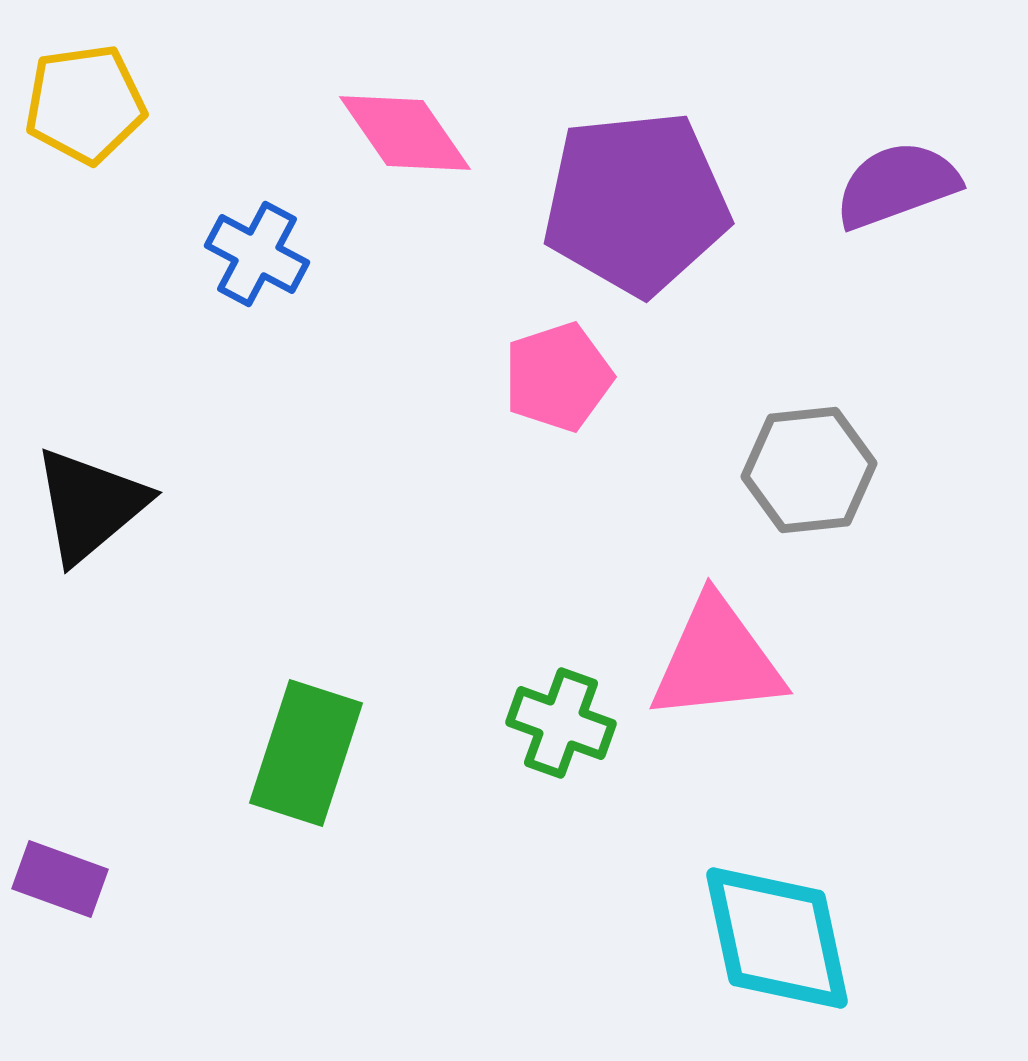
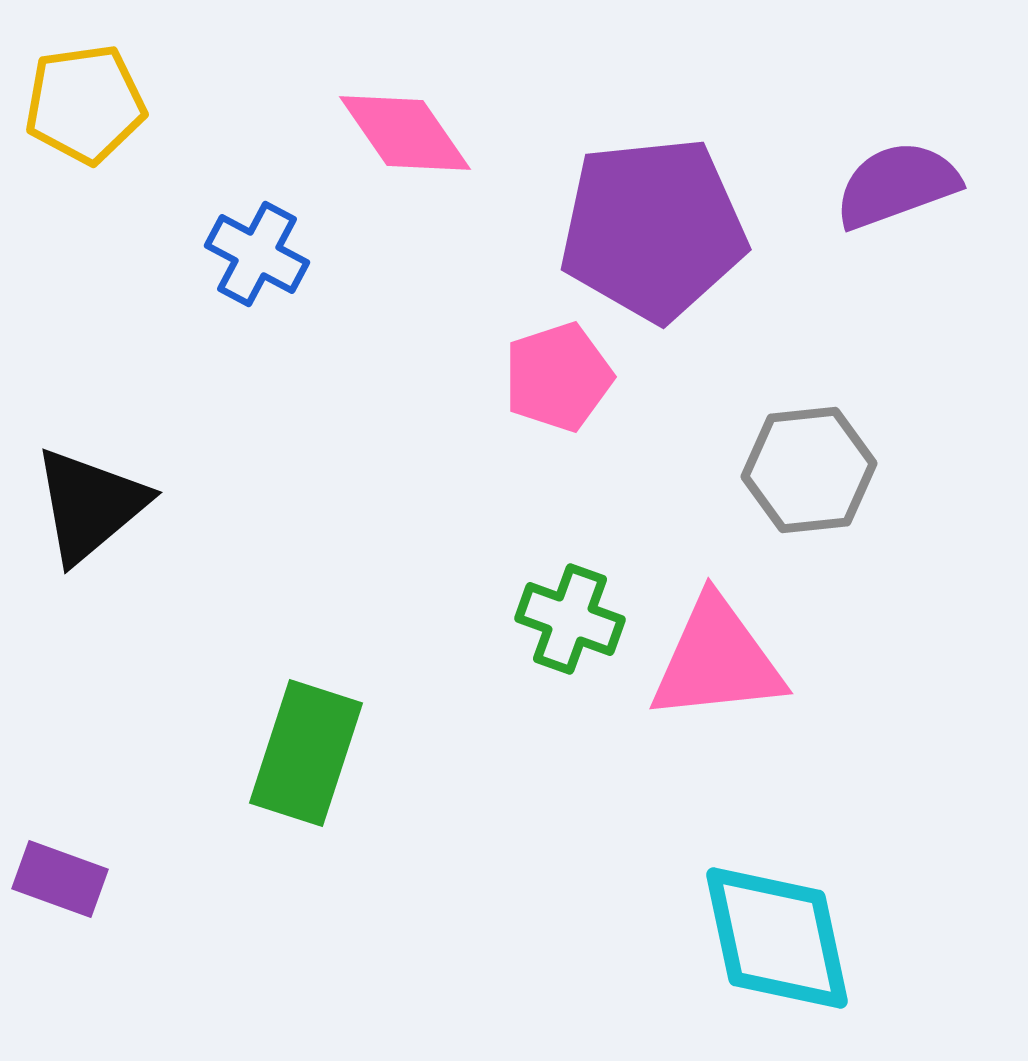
purple pentagon: moved 17 px right, 26 px down
green cross: moved 9 px right, 104 px up
